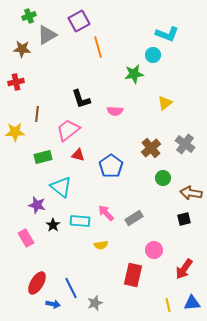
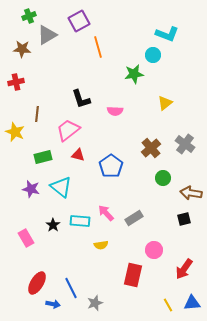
yellow star: rotated 24 degrees clockwise
purple star: moved 6 px left, 16 px up
yellow line: rotated 16 degrees counterclockwise
